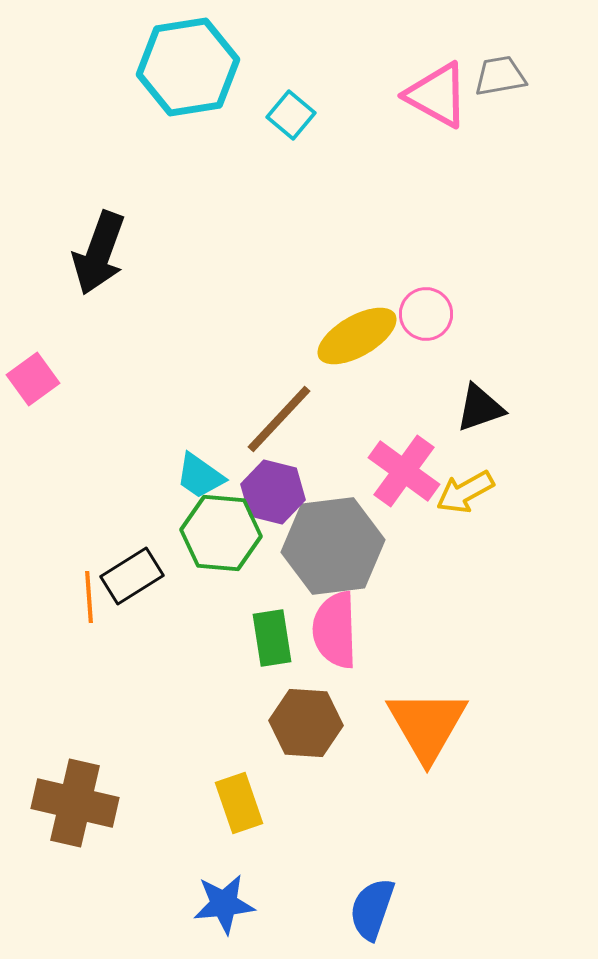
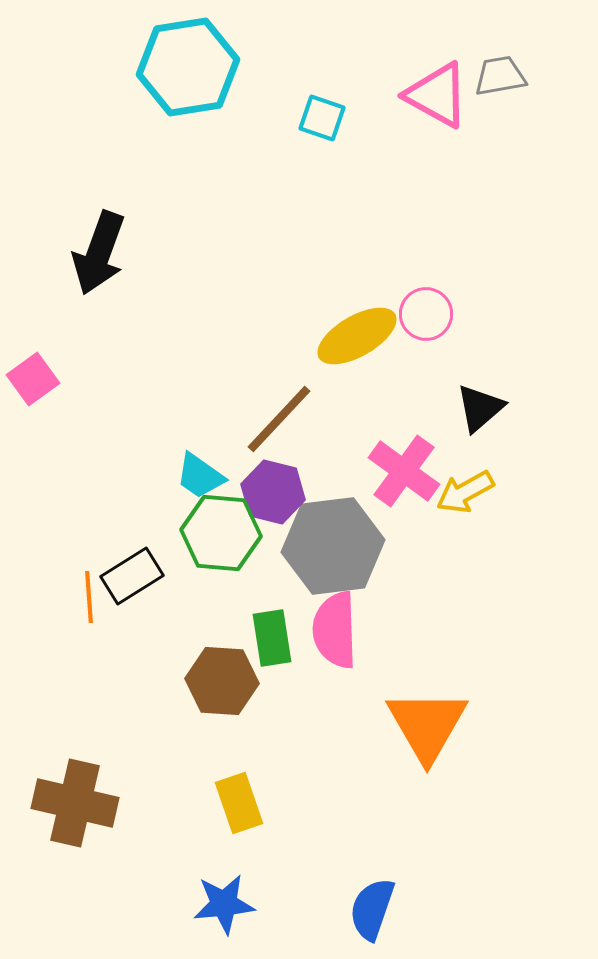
cyan square: moved 31 px right, 3 px down; rotated 21 degrees counterclockwise
black triangle: rotated 22 degrees counterclockwise
brown hexagon: moved 84 px left, 42 px up
